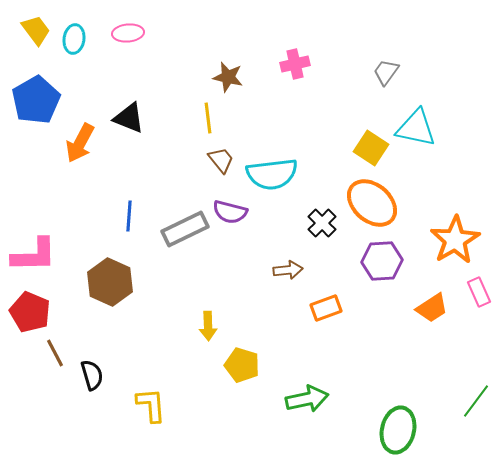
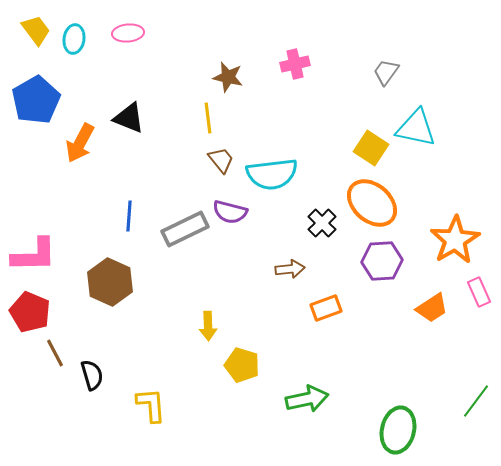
brown arrow: moved 2 px right, 1 px up
